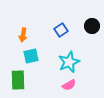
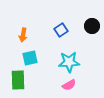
cyan square: moved 1 px left, 2 px down
cyan star: rotated 20 degrees clockwise
